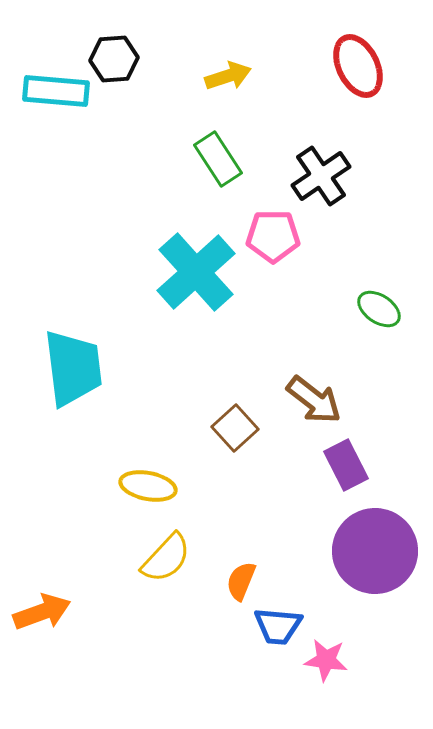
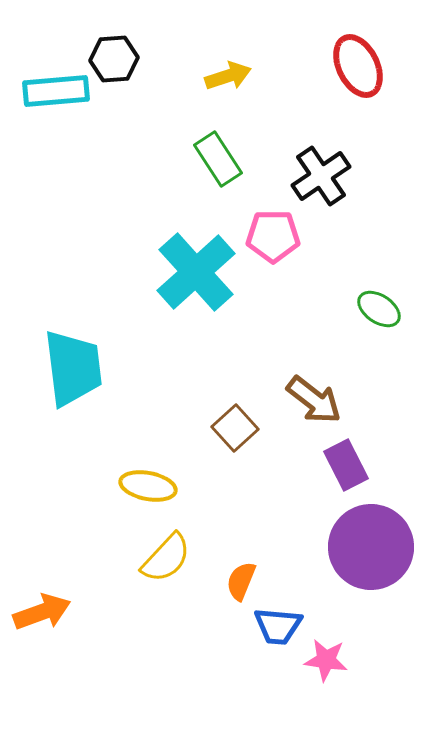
cyan rectangle: rotated 10 degrees counterclockwise
purple circle: moved 4 px left, 4 px up
